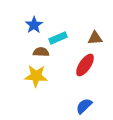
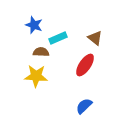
blue star: rotated 18 degrees counterclockwise
brown triangle: rotated 42 degrees clockwise
